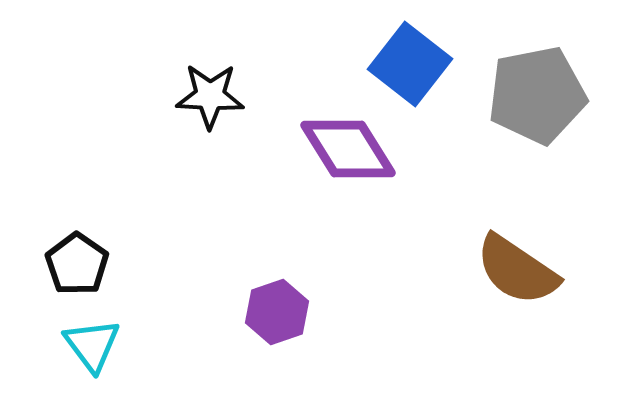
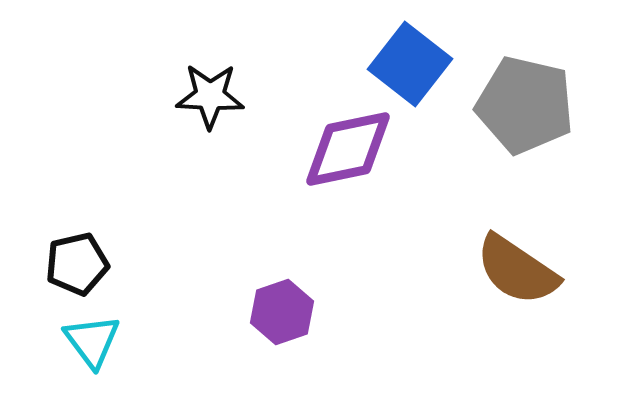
gray pentagon: moved 12 px left, 10 px down; rotated 24 degrees clockwise
purple diamond: rotated 70 degrees counterclockwise
black pentagon: rotated 24 degrees clockwise
purple hexagon: moved 5 px right
cyan triangle: moved 4 px up
